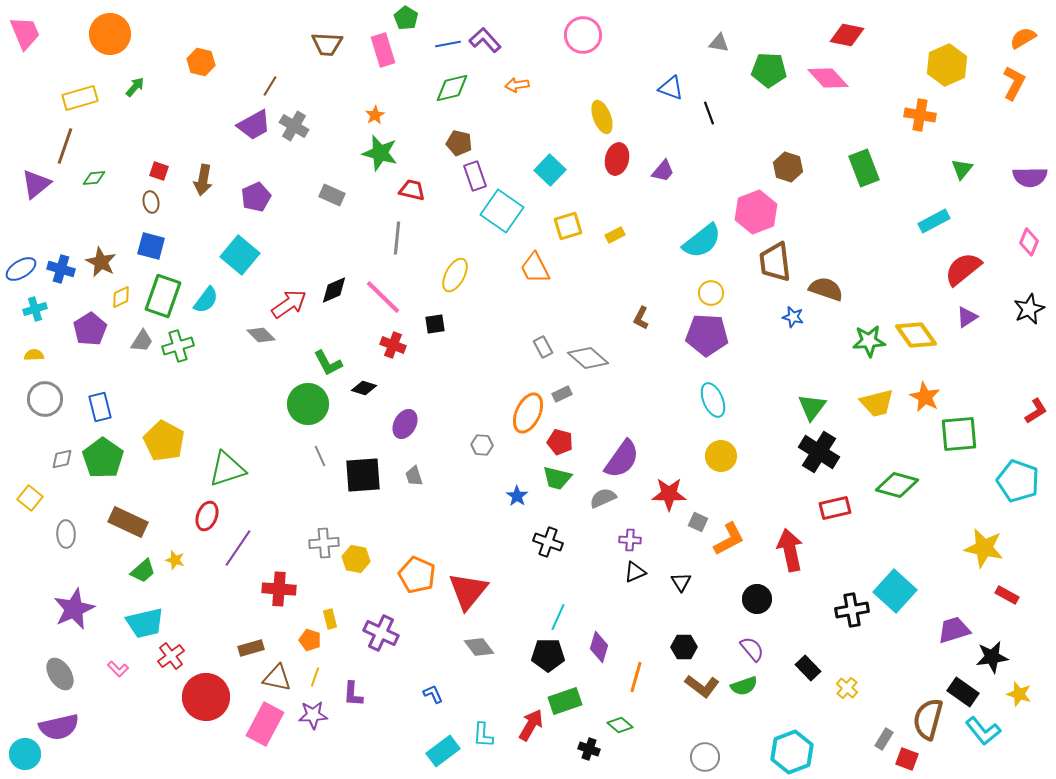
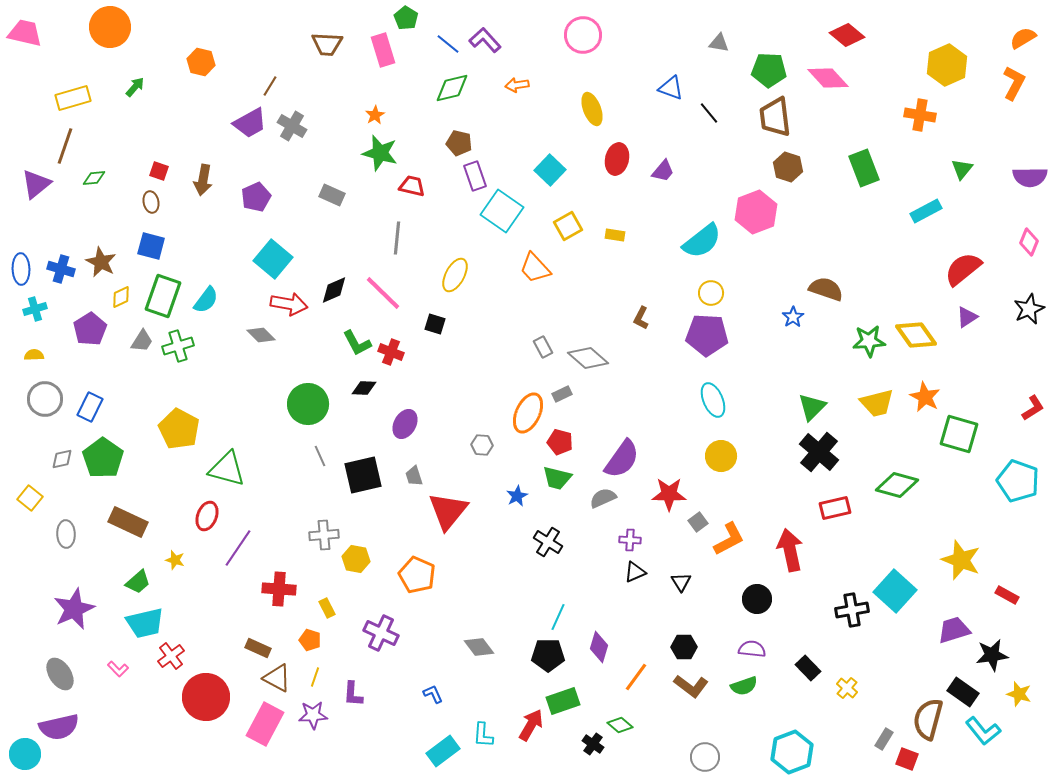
pink trapezoid at (25, 33): rotated 54 degrees counterclockwise
orange circle at (110, 34): moved 7 px up
red diamond at (847, 35): rotated 28 degrees clockwise
blue line at (448, 44): rotated 50 degrees clockwise
yellow rectangle at (80, 98): moved 7 px left
black line at (709, 113): rotated 20 degrees counterclockwise
yellow ellipse at (602, 117): moved 10 px left, 8 px up
purple trapezoid at (254, 125): moved 4 px left, 2 px up
gray cross at (294, 126): moved 2 px left
red trapezoid at (412, 190): moved 4 px up
cyan rectangle at (934, 221): moved 8 px left, 10 px up
yellow square at (568, 226): rotated 12 degrees counterclockwise
yellow rectangle at (615, 235): rotated 36 degrees clockwise
cyan square at (240, 255): moved 33 px right, 4 px down
brown trapezoid at (775, 262): moved 145 px up
orange trapezoid at (535, 268): rotated 16 degrees counterclockwise
blue ellipse at (21, 269): rotated 60 degrees counterclockwise
pink line at (383, 297): moved 4 px up
red arrow at (289, 304): rotated 45 degrees clockwise
blue star at (793, 317): rotated 25 degrees clockwise
black square at (435, 324): rotated 25 degrees clockwise
red cross at (393, 345): moved 2 px left, 7 px down
green L-shape at (328, 363): moved 29 px right, 20 px up
black diamond at (364, 388): rotated 15 degrees counterclockwise
blue rectangle at (100, 407): moved 10 px left; rotated 40 degrees clockwise
green triangle at (812, 407): rotated 8 degrees clockwise
red L-shape at (1036, 411): moved 3 px left, 3 px up
green square at (959, 434): rotated 21 degrees clockwise
yellow pentagon at (164, 441): moved 15 px right, 12 px up
black cross at (819, 452): rotated 9 degrees clockwise
green triangle at (227, 469): rotated 33 degrees clockwise
black square at (363, 475): rotated 9 degrees counterclockwise
blue star at (517, 496): rotated 10 degrees clockwise
gray square at (698, 522): rotated 30 degrees clockwise
black cross at (548, 542): rotated 12 degrees clockwise
gray cross at (324, 543): moved 8 px up
yellow star at (984, 548): moved 23 px left, 12 px down; rotated 9 degrees clockwise
green trapezoid at (143, 571): moved 5 px left, 11 px down
red triangle at (468, 591): moved 20 px left, 80 px up
yellow rectangle at (330, 619): moved 3 px left, 11 px up; rotated 12 degrees counterclockwise
brown rectangle at (251, 648): moved 7 px right; rotated 40 degrees clockwise
purple semicircle at (752, 649): rotated 44 degrees counterclockwise
black star at (992, 657): moved 2 px up
orange line at (636, 677): rotated 20 degrees clockwise
brown triangle at (277, 678): rotated 16 degrees clockwise
brown L-shape at (702, 686): moved 11 px left
green rectangle at (565, 701): moved 2 px left
black cross at (589, 749): moved 4 px right, 5 px up; rotated 15 degrees clockwise
